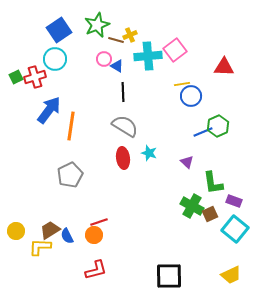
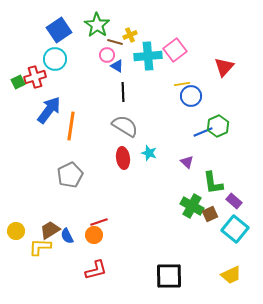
green star: rotated 15 degrees counterclockwise
brown line: moved 1 px left, 2 px down
pink circle: moved 3 px right, 4 px up
red triangle: rotated 50 degrees counterclockwise
green square: moved 2 px right, 5 px down
purple rectangle: rotated 21 degrees clockwise
